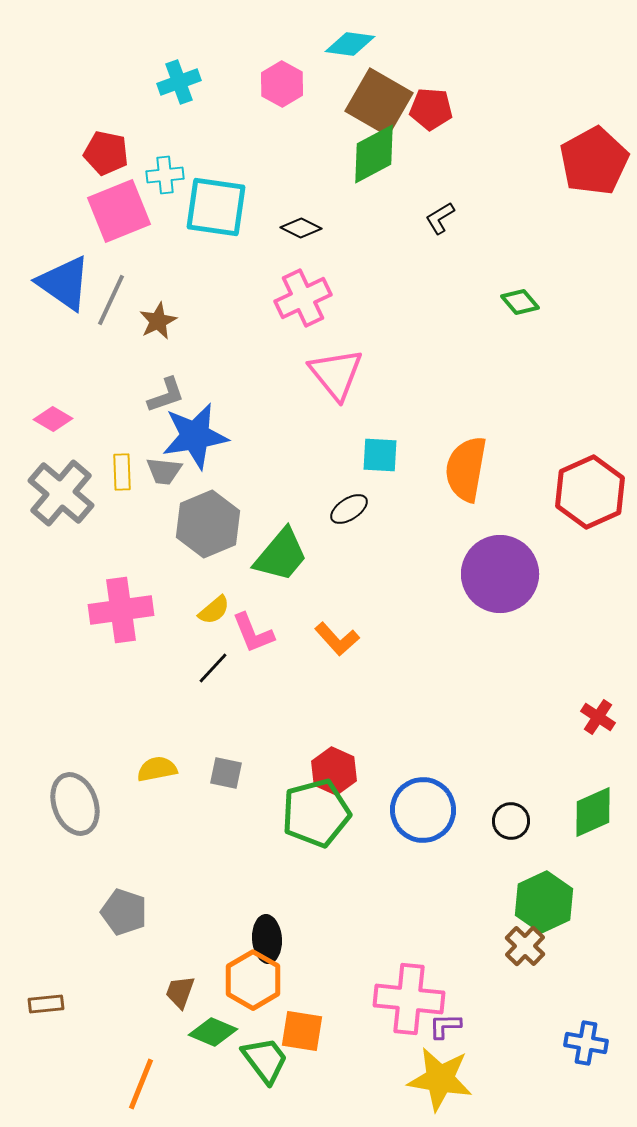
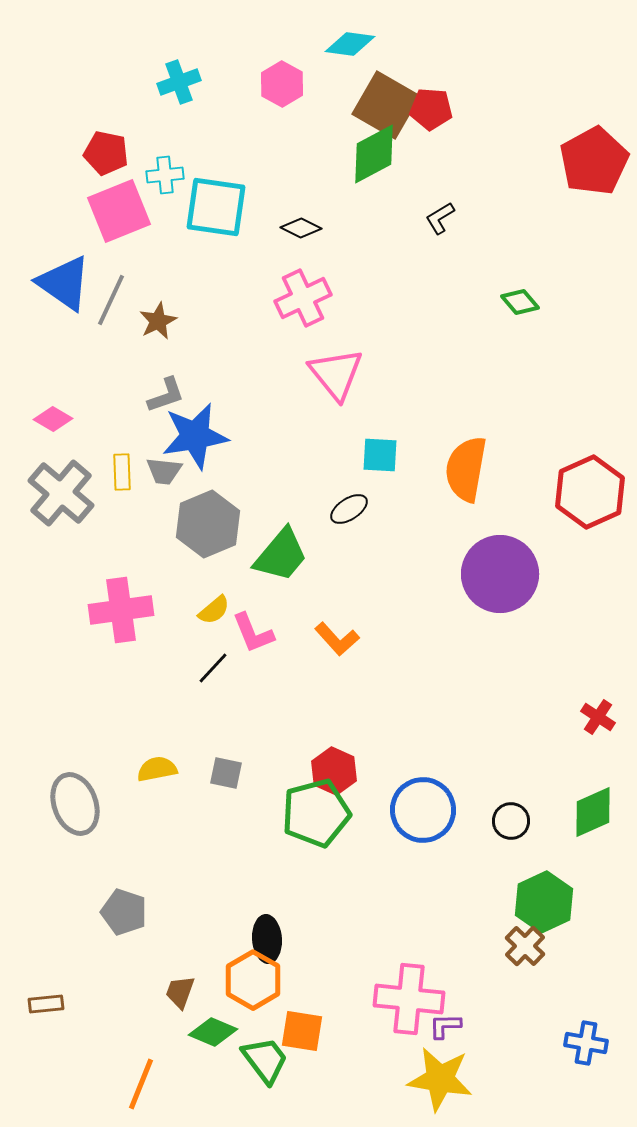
brown square at (379, 102): moved 7 px right, 3 px down
